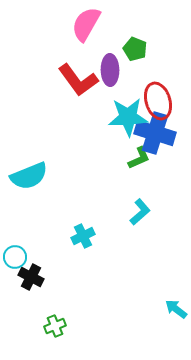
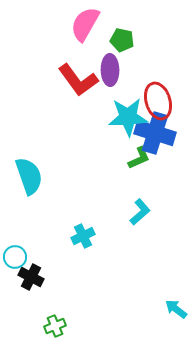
pink semicircle: moved 1 px left
green pentagon: moved 13 px left, 9 px up; rotated 10 degrees counterclockwise
cyan semicircle: rotated 87 degrees counterclockwise
